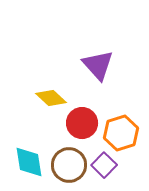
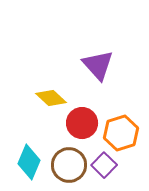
cyan diamond: rotated 32 degrees clockwise
